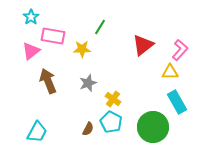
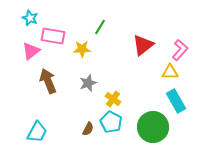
cyan star: moved 1 px left, 1 px down; rotated 14 degrees counterclockwise
cyan rectangle: moved 1 px left, 1 px up
